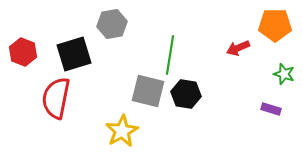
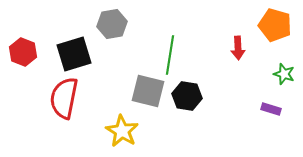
orange pentagon: rotated 16 degrees clockwise
red arrow: rotated 70 degrees counterclockwise
black hexagon: moved 1 px right, 2 px down
red semicircle: moved 8 px right
yellow star: rotated 12 degrees counterclockwise
